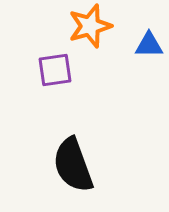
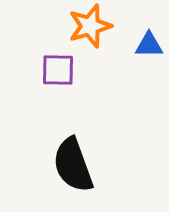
purple square: moved 3 px right; rotated 9 degrees clockwise
